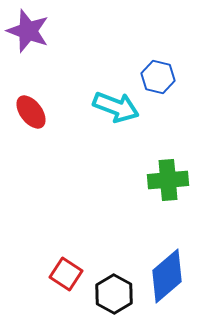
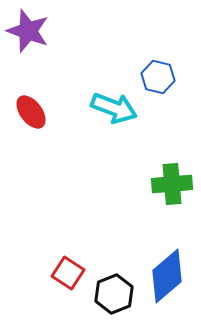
cyan arrow: moved 2 px left, 1 px down
green cross: moved 4 px right, 4 px down
red square: moved 2 px right, 1 px up
black hexagon: rotated 9 degrees clockwise
